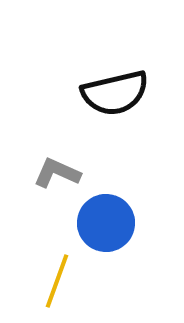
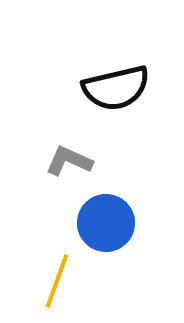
black semicircle: moved 1 px right, 5 px up
gray L-shape: moved 12 px right, 12 px up
